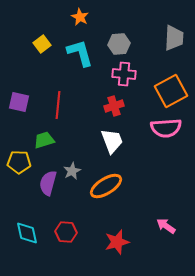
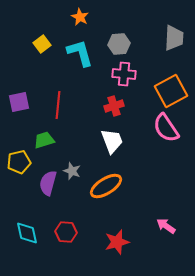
purple square: rotated 25 degrees counterclockwise
pink semicircle: rotated 60 degrees clockwise
yellow pentagon: rotated 15 degrees counterclockwise
gray star: rotated 24 degrees counterclockwise
